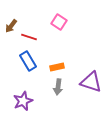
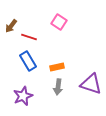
purple triangle: moved 2 px down
purple star: moved 5 px up
